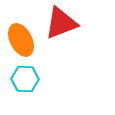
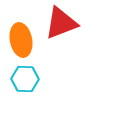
orange ellipse: rotated 16 degrees clockwise
